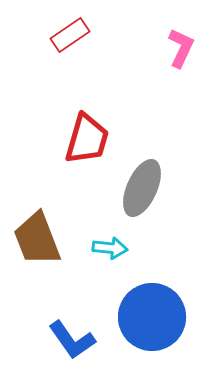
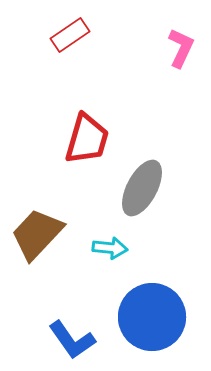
gray ellipse: rotated 4 degrees clockwise
brown trapezoid: moved 5 px up; rotated 64 degrees clockwise
